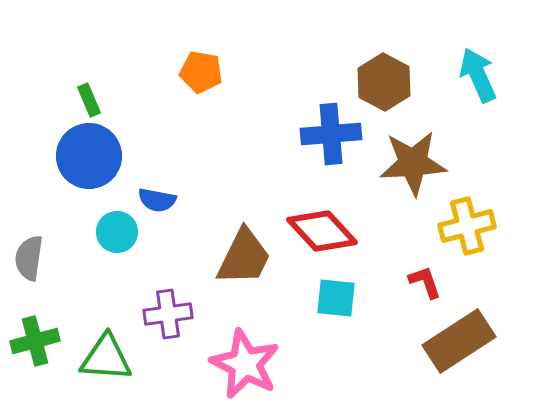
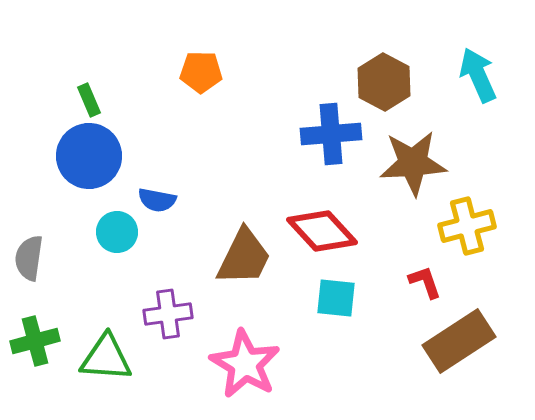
orange pentagon: rotated 9 degrees counterclockwise
pink star: rotated 4 degrees clockwise
